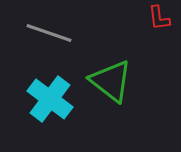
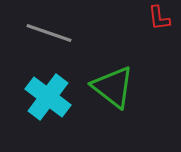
green triangle: moved 2 px right, 6 px down
cyan cross: moved 2 px left, 2 px up
